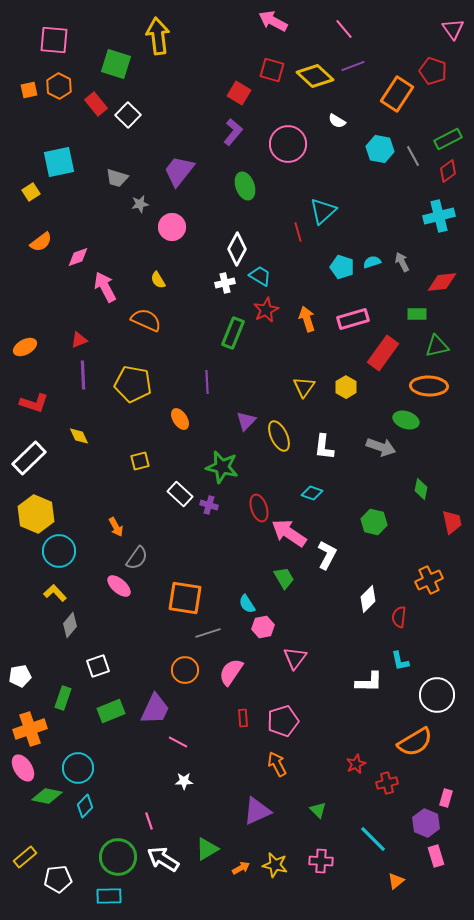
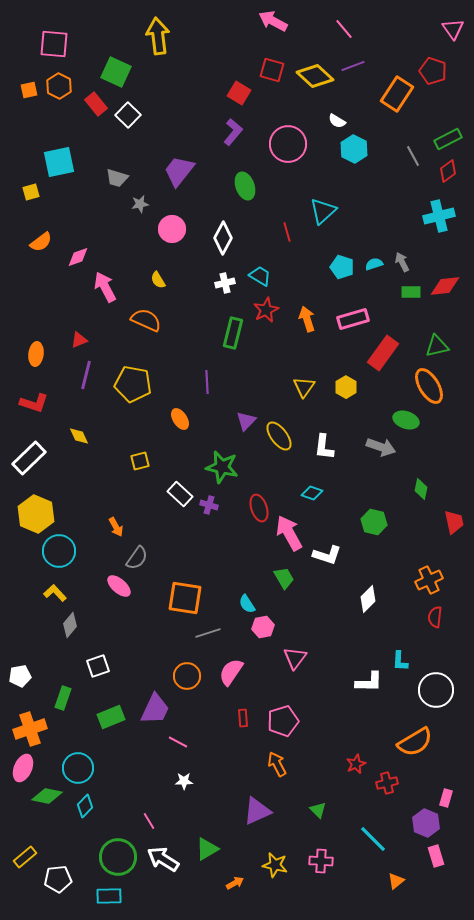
pink square at (54, 40): moved 4 px down
green square at (116, 64): moved 8 px down; rotated 8 degrees clockwise
cyan hexagon at (380, 149): moved 26 px left; rotated 16 degrees clockwise
yellow square at (31, 192): rotated 18 degrees clockwise
pink circle at (172, 227): moved 2 px down
red line at (298, 232): moved 11 px left
white diamond at (237, 249): moved 14 px left, 11 px up
cyan semicircle at (372, 262): moved 2 px right, 2 px down
red diamond at (442, 282): moved 3 px right, 4 px down
green rectangle at (417, 314): moved 6 px left, 22 px up
green rectangle at (233, 333): rotated 8 degrees counterclockwise
orange ellipse at (25, 347): moved 11 px right, 7 px down; rotated 55 degrees counterclockwise
purple line at (83, 375): moved 3 px right; rotated 16 degrees clockwise
orange ellipse at (429, 386): rotated 57 degrees clockwise
yellow ellipse at (279, 436): rotated 12 degrees counterclockwise
red trapezoid at (452, 522): moved 2 px right
pink arrow at (289, 533): rotated 27 degrees clockwise
white L-shape at (327, 555): rotated 80 degrees clockwise
red semicircle at (399, 617): moved 36 px right
cyan L-shape at (400, 661): rotated 15 degrees clockwise
orange circle at (185, 670): moved 2 px right, 6 px down
white circle at (437, 695): moved 1 px left, 5 px up
green rectangle at (111, 711): moved 6 px down
pink ellipse at (23, 768): rotated 56 degrees clockwise
pink line at (149, 821): rotated 12 degrees counterclockwise
orange arrow at (241, 868): moved 6 px left, 15 px down
